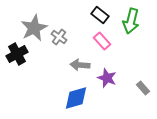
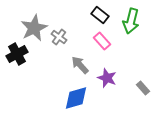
gray arrow: rotated 42 degrees clockwise
